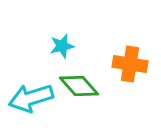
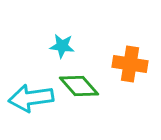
cyan star: rotated 20 degrees clockwise
cyan arrow: rotated 9 degrees clockwise
